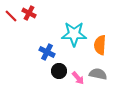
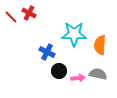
red line: moved 1 px down
pink arrow: rotated 56 degrees counterclockwise
